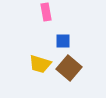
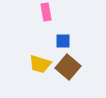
brown square: moved 1 px left, 1 px up
